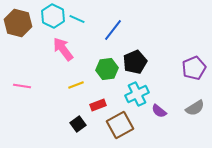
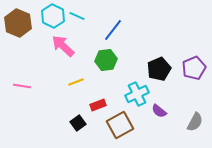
cyan line: moved 3 px up
brown hexagon: rotated 8 degrees clockwise
pink arrow: moved 3 px up; rotated 10 degrees counterclockwise
black pentagon: moved 24 px right, 7 px down
green hexagon: moved 1 px left, 9 px up
yellow line: moved 3 px up
gray semicircle: moved 14 px down; rotated 30 degrees counterclockwise
black square: moved 1 px up
